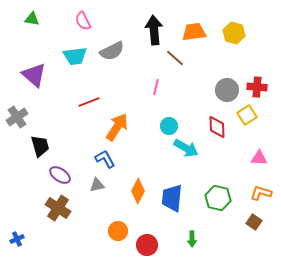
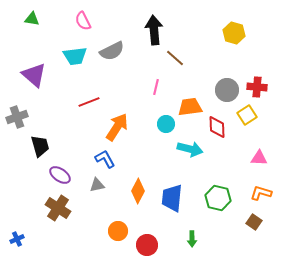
orange trapezoid: moved 4 px left, 75 px down
gray cross: rotated 15 degrees clockwise
cyan circle: moved 3 px left, 2 px up
cyan arrow: moved 4 px right, 1 px down; rotated 15 degrees counterclockwise
